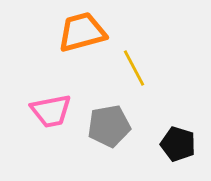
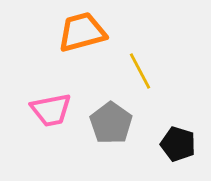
yellow line: moved 6 px right, 3 px down
pink trapezoid: moved 1 px up
gray pentagon: moved 2 px right, 3 px up; rotated 27 degrees counterclockwise
